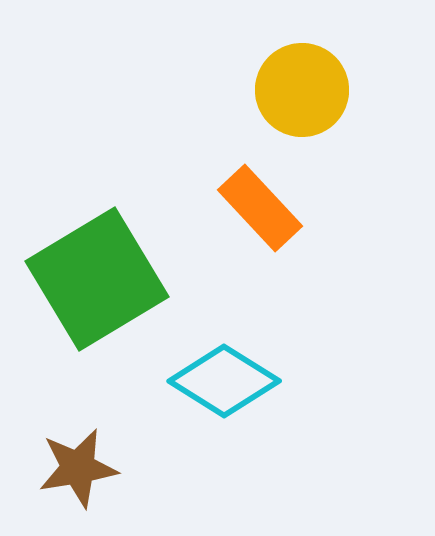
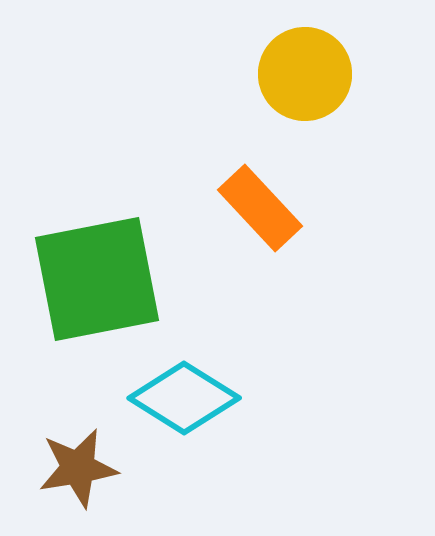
yellow circle: moved 3 px right, 16 px up
green square: rotated 20 degrees clockwise
cyan diamond: moved 40 px left, 17 px down
